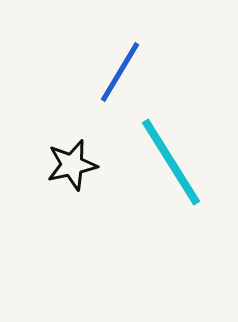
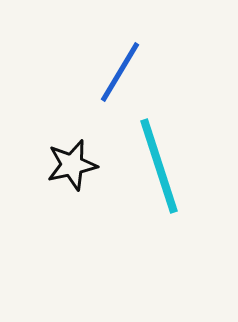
cyan line: moved 12 px left, 4 px down; rotated 14 degrees clockwise
